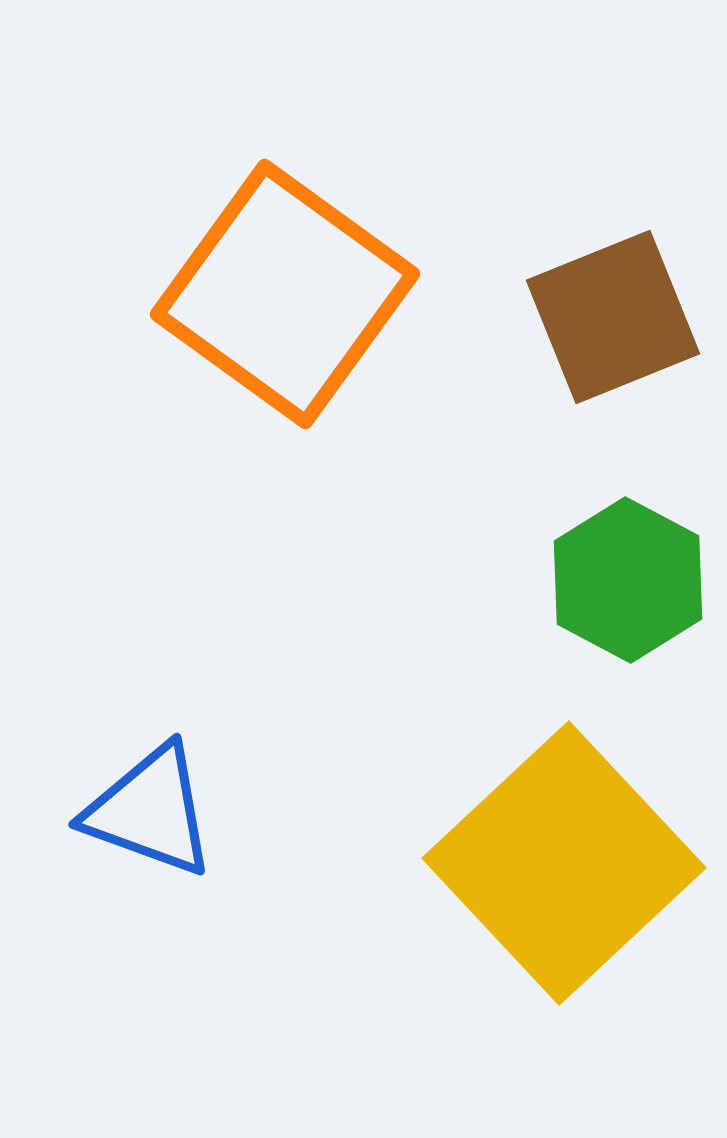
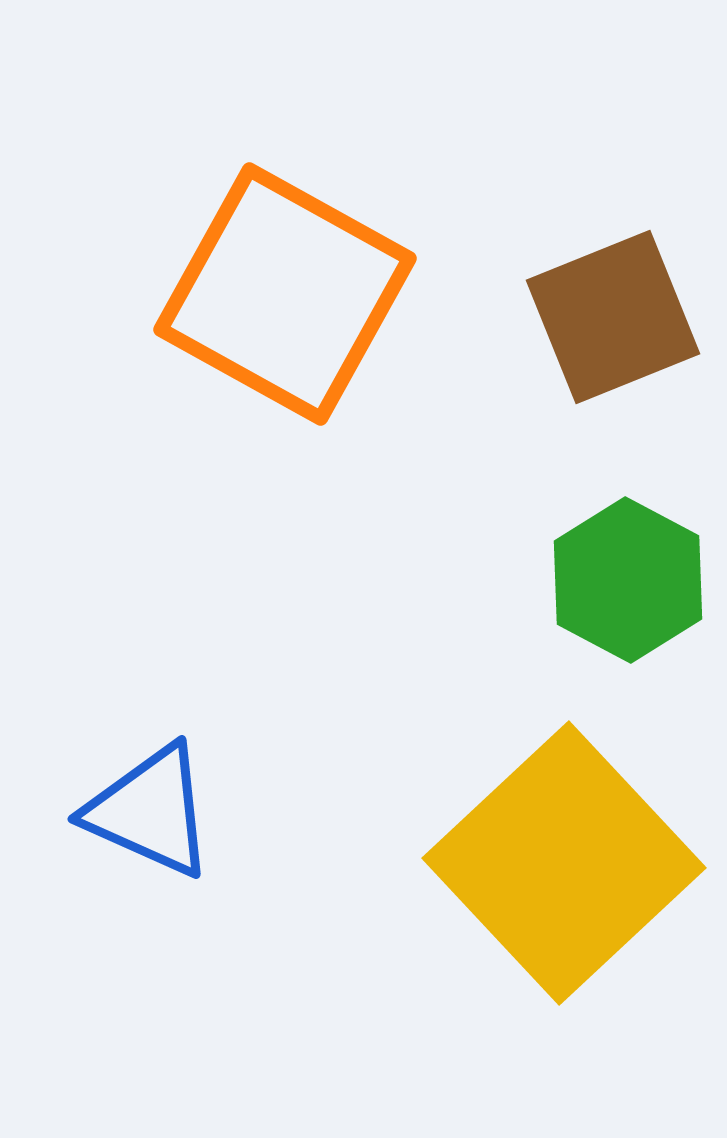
orange square: rotated 7 degrees counterclockwise
blue triangle: rotated 4 degrees clockwise
